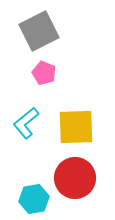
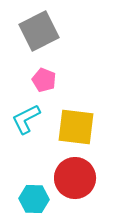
pink pentagon: moved 7 px down
cyan L-shape: moved 4 px up; rotated 12 degrees clockwise
yellow square: rotated 9 degrees clockwise
cyan hexagon: rotated 12 degrees clockwise
